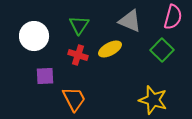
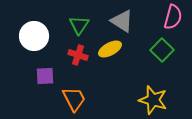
gray triangle: moved 8 px left; rotated 10 degrees clockwise
